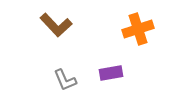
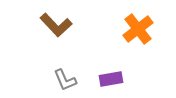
orange cross: rotated 20 degrees counterclockwise
purple rectangle: moved 6 px down
